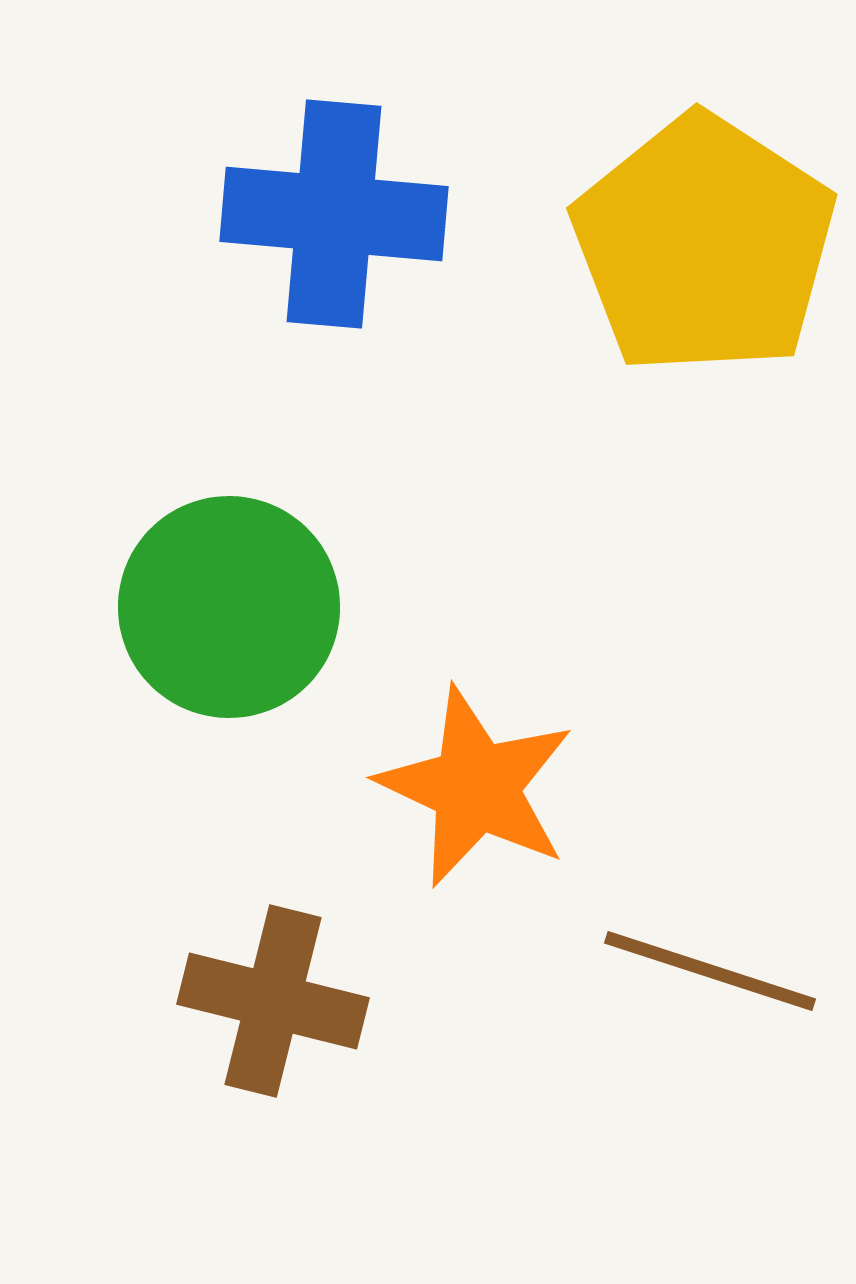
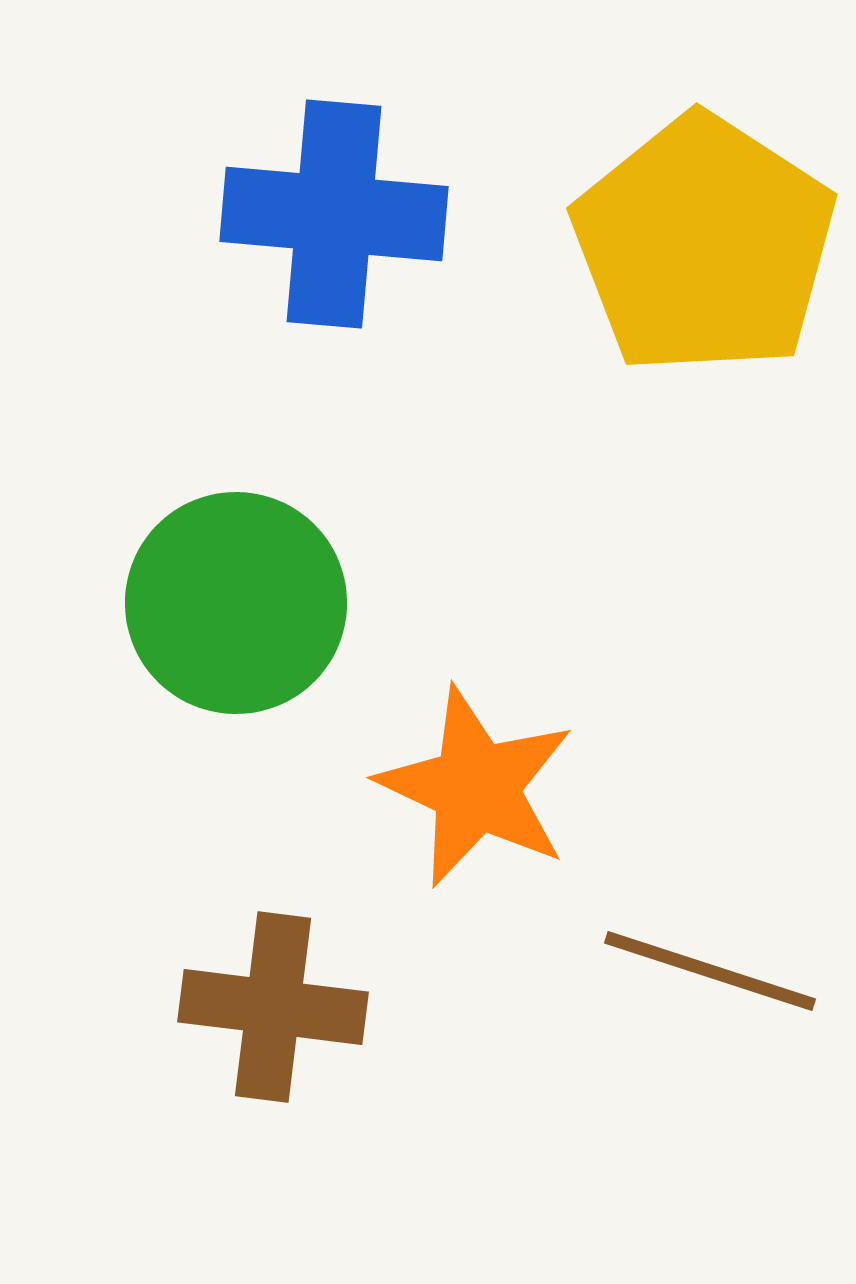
green circle: moved 7 px right, 4 px up
brown cross: moved 6 px down; rotated 7 degrees counterclockwise
